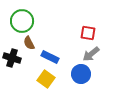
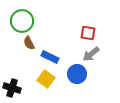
black cross: moved 30 px down
blue circle: moved 4 px left
